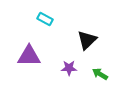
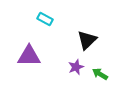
purple star: moved 7 px right, 1 px up; rotated 21 degrees counterclockwise
